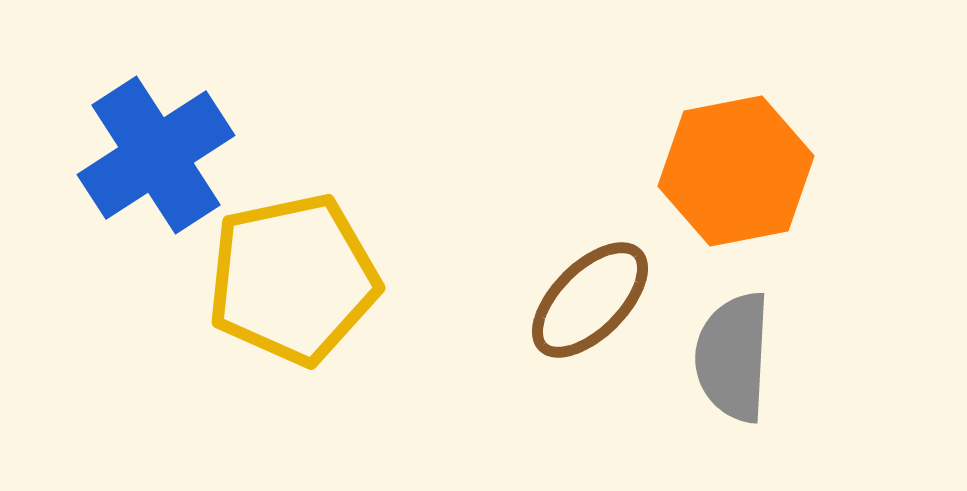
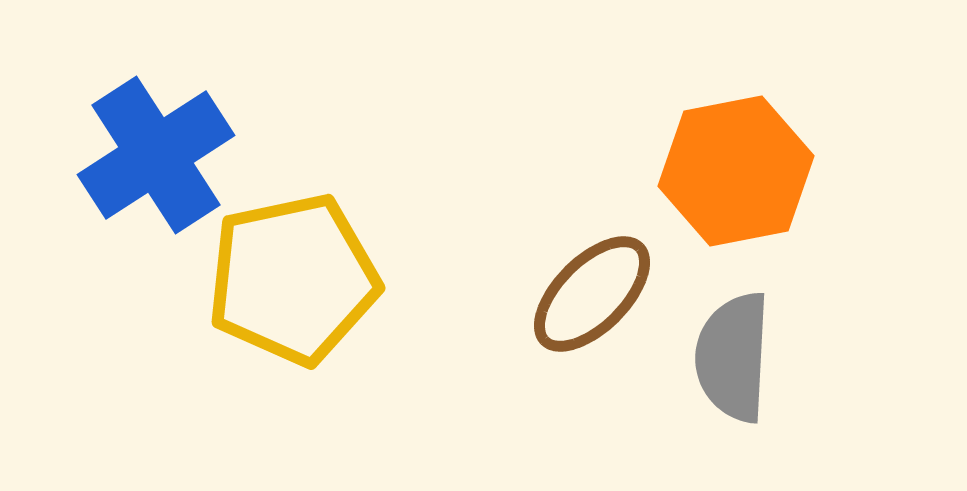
brown ellipse: moved 2 px right, 6 px up
